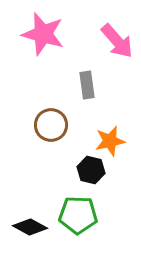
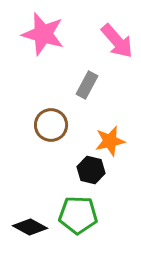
gray rectangle: rotated 36 degrees clockwise
